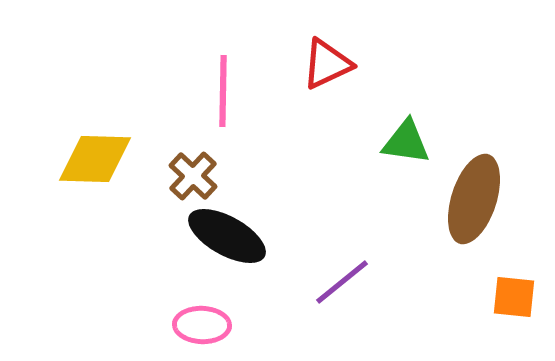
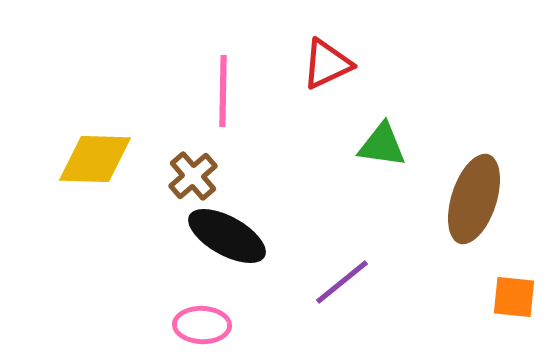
green triangle: moved 24 px left, 3 px down
brown cross: rotated 6 degrees clockwise
